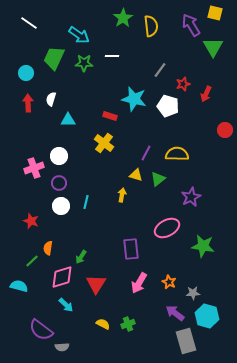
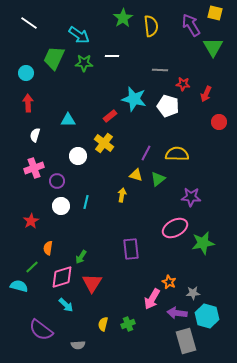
gray line at (160, 70): rotated 56 degrees clockwise
red star at (183, 84): rotated 24 degrees clockwise
white semicircle at (51, 99): moved 16 px left, 36 px down
red rectangle at (110, 116): rotated 56 degrees counterclockwise
red circle at (225, 130): moved 6 px left, 8 px up
white circle at (59, 156): moved 19 px right
purple circle at (59, 183): moved 2 px left, 2 px up
purple star at (191, 197): rotated 30 degrees clockwise
red star at (31, 221): rotated 21 degrees clockwise
pink ellipse at (167, 228): moved 8 px right
green star at (203, 246): moved 3 px up; rotated 20 degrees counterclockwise
green line at (32, 261): moved 6 px down
pink arrow at (139, 283): moved 13 px right, 16 px down
red triangle at (96, 284): moved 4 px left, 1 px up
purple arrow at (175, 313): moved 2 px right; rotated 30 degrees counterclockwise
yellow semicircle at (103, 324): rotated 104 degrees counterclockwise
gray semicircle at (62, 347): moved 16 px right, 2 px up
